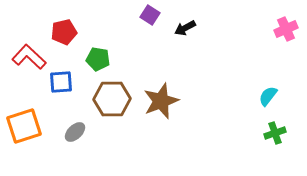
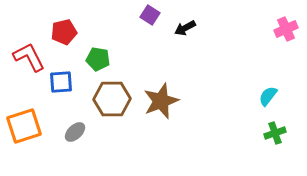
red L-shape: rotated 20 degrees clockwise
